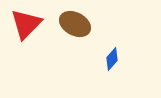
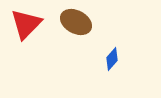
brown ellipse: moved 1 px right, 2 px up
